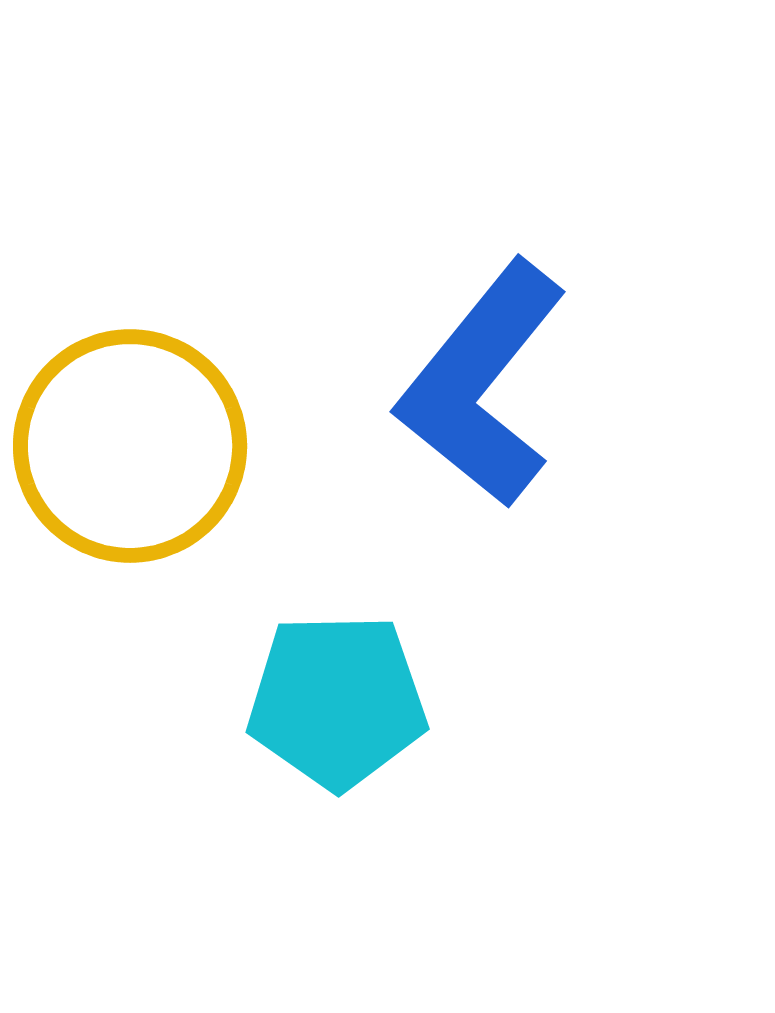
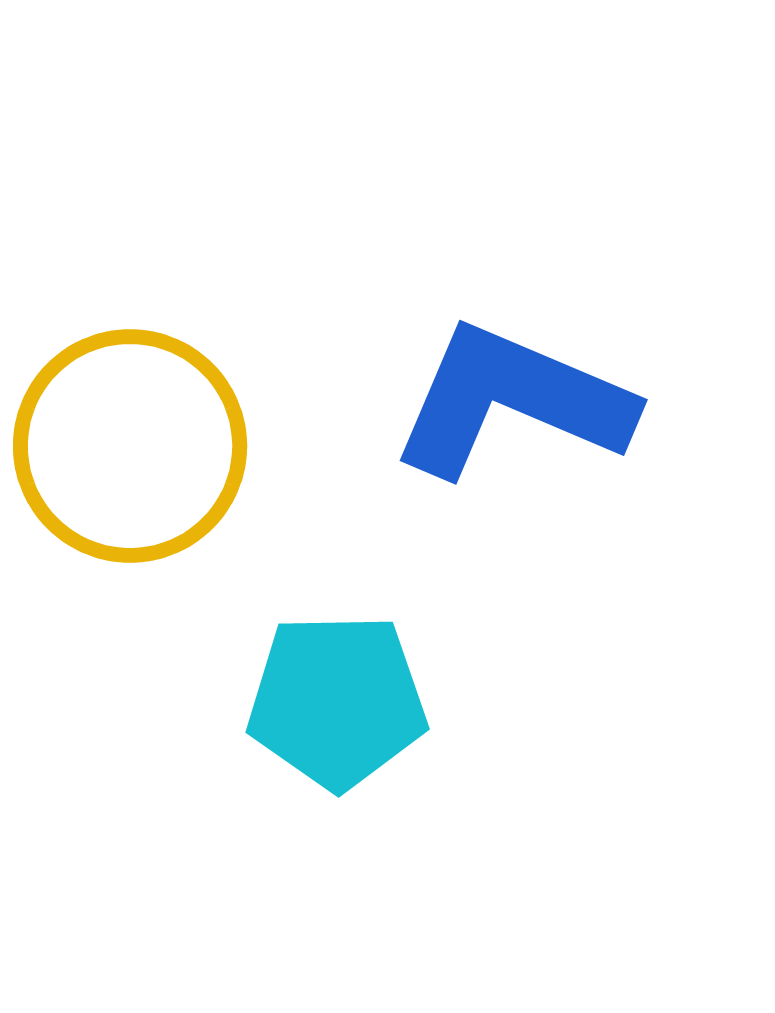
blue L-shape: moved 30 px right, 17 px down; rotated 74 degrees clockwise
